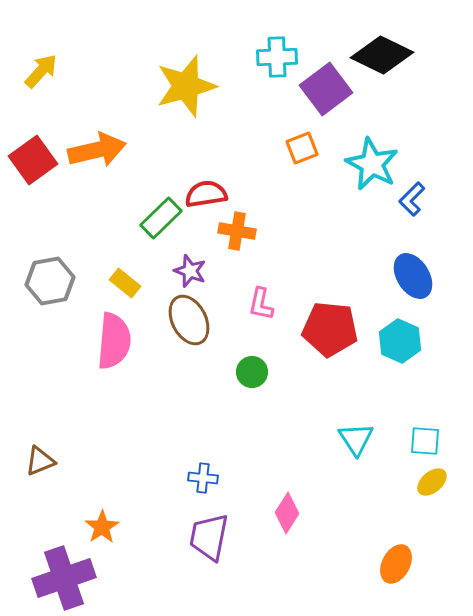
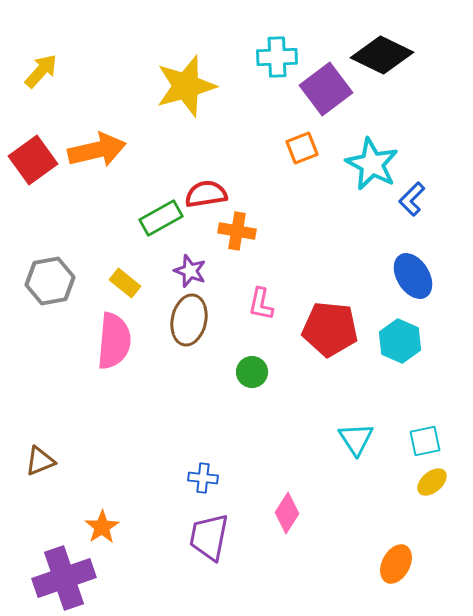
green rectangle: rotated 15 degrees clockwise
brown ellipse: rotated 39 degrees clockwise
cyan square: rotated 16 degrees counterclockwise
